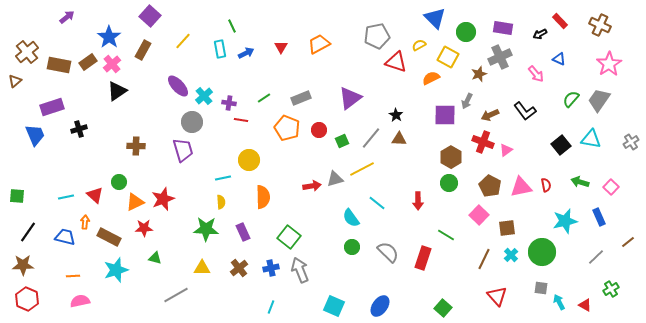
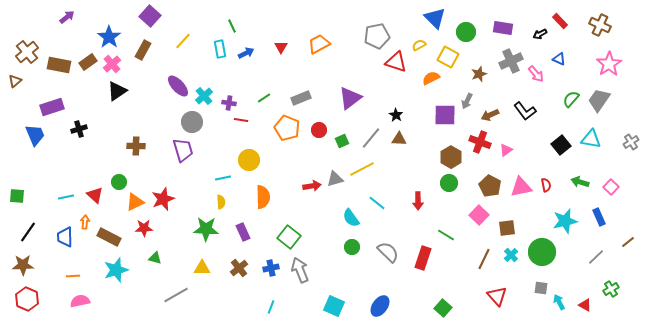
gray cross at (500, 57): moved 11 px right, 4 px down
red cross at (483, 142): moved 3 px left
blue trapezoid at (65, 237): rotated 105 degrees counterclockwise
